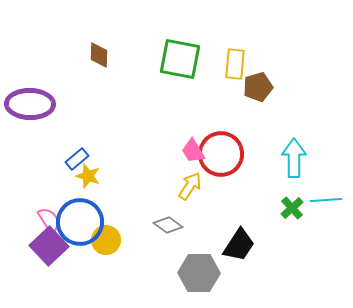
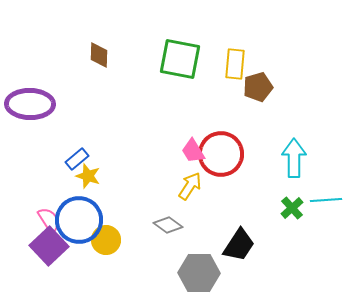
blue circle: moved 1 px left, 2 px up
